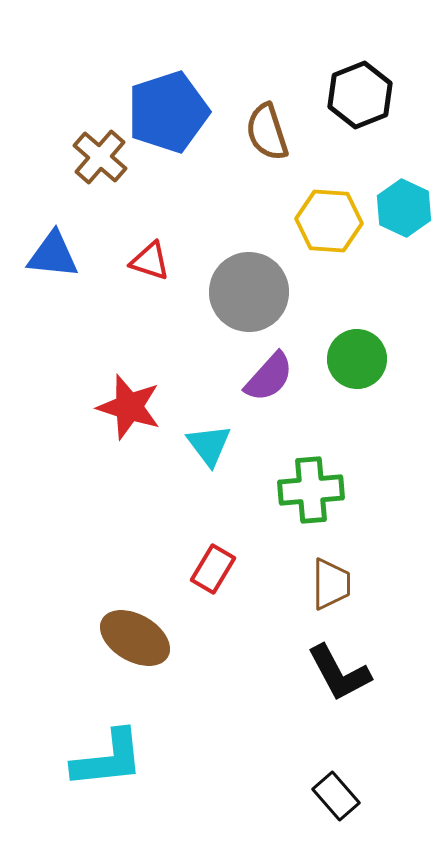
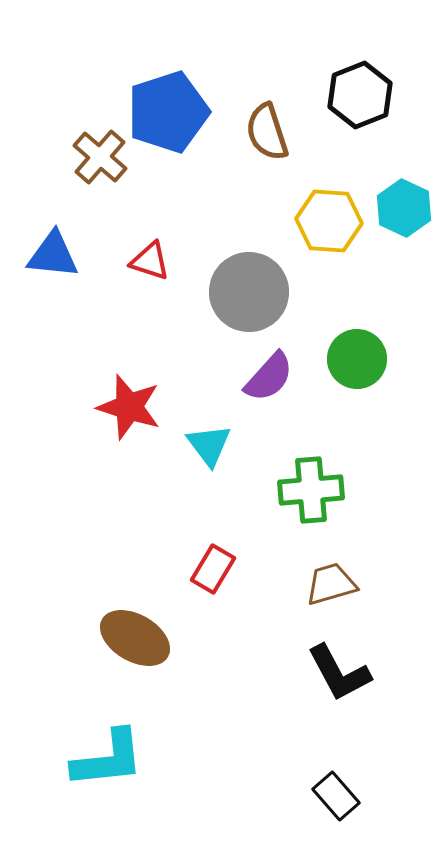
brown trapezoid: rotated 106 degrees counterclockwise
